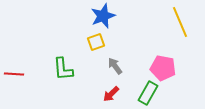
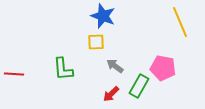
blue star: rotated 30 degrees counterclockwise
yellow square: rotated 18 degrees clockwise
gray arrow: rotated 18 degrees counterclockwise
green rectangle: moved 9 px left, 7 px up
